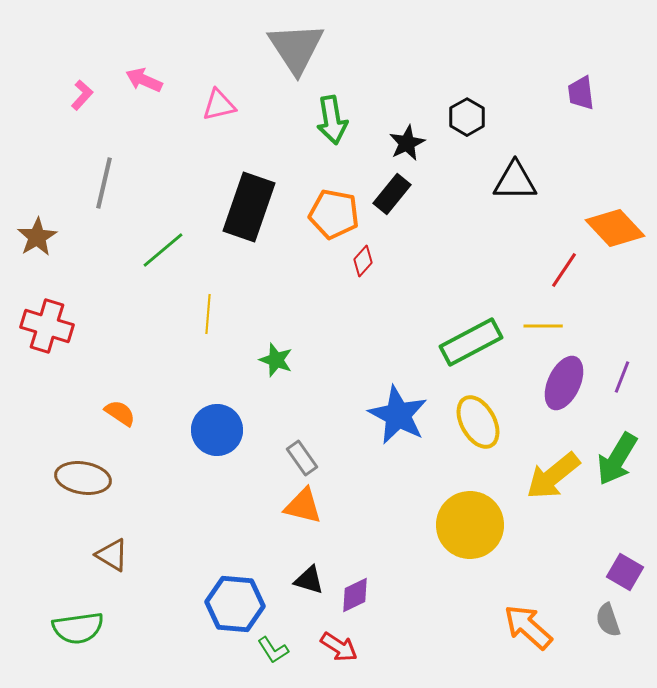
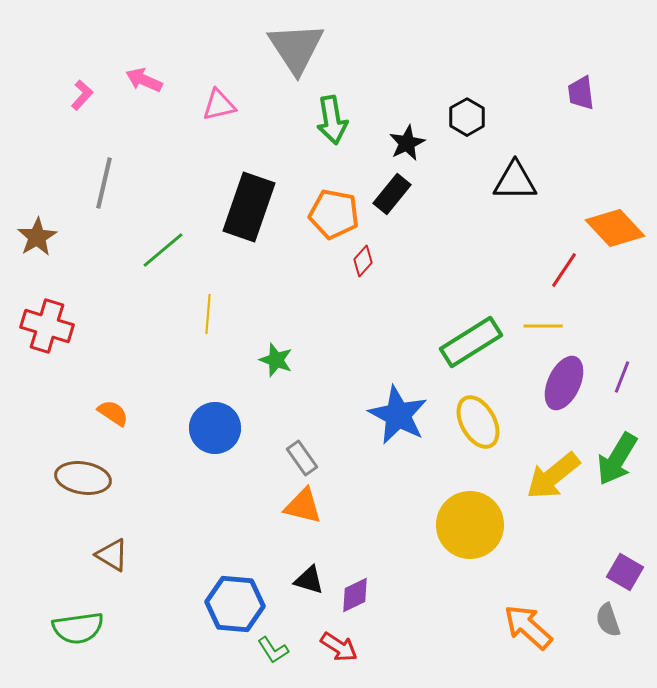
green rectangle at (471, 342): rotated 4 degrees counterclockwise
orange semicircle at (120, 413): moved 7 px left
blue circle at (217, 430): moved 2 px left, 2 px up
